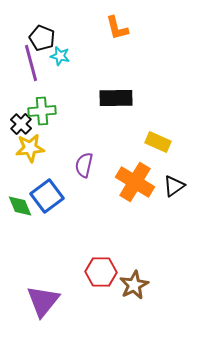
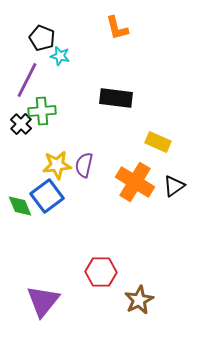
purple line: moved 4 px left, 17 px down; rotated 42 degrees clockwise
black rectangle: rotated 8 degrees clockwise
yellow star: moved 27 px right, 17 px down
brown star: moved 5 px right, 15 px down
